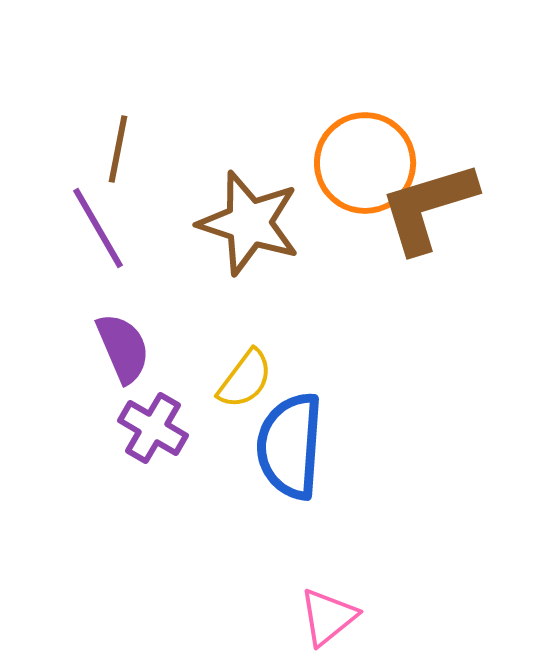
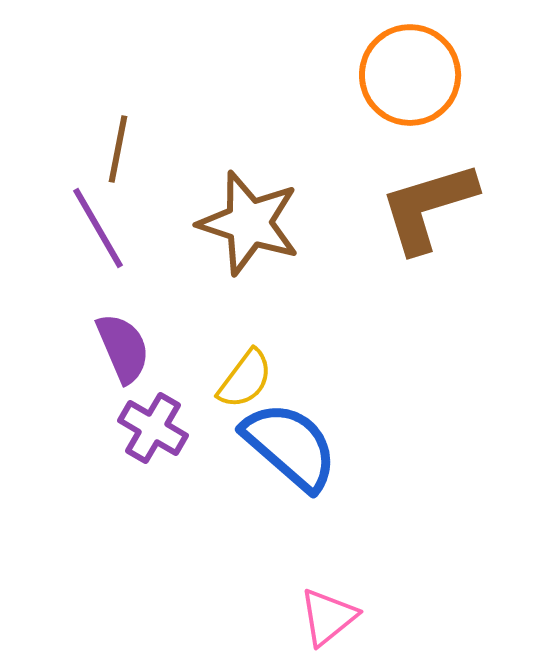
orange circle: moved 45 px right, 88 px up
blue semicircle: rotated 127 degrees clockwise
